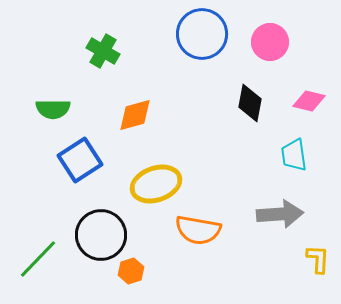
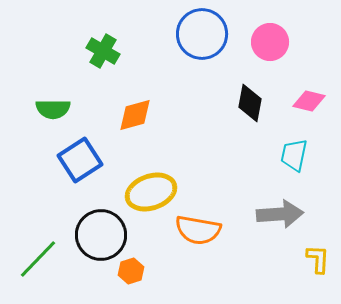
cyan trapezoid: rotated 20 degrees clockwise
yellow ellipse: moved 5 px left, 8 px down
